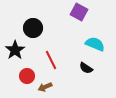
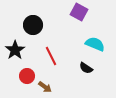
black circle: moved 3 px up
red line: moved 4 px up
brown arrow: rotated 120 degrees counterclockwise
